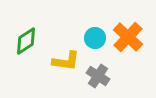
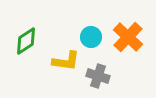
cyan circle: moved 4 px left, 1 px up
gray cross: rotated 15 degrees counterclockwise
